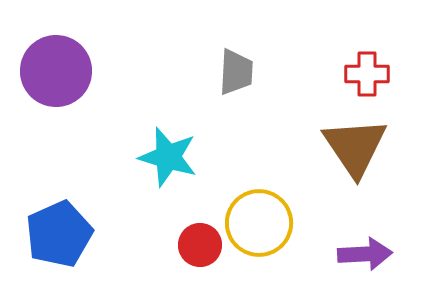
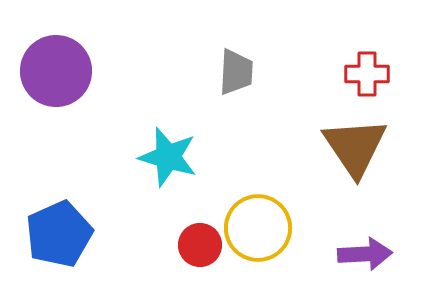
yellow circle: moved 1 px left, 5 px down
